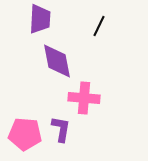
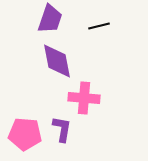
purple trapezoid: moved 10 px right; rotated 16 degrees clockwise
black line: rotated 50 degrees clockwise
purple L-shape: moved 1 px right
